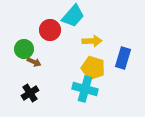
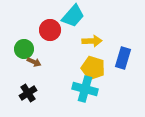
black cross: moved 2 px left
